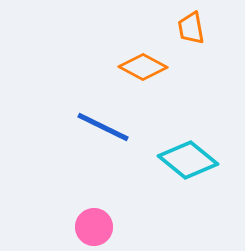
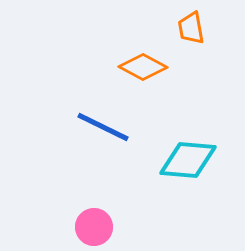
cyan diamond: rotated 34 degrees counterclockwise
